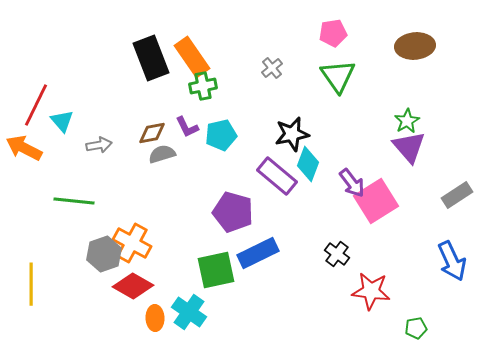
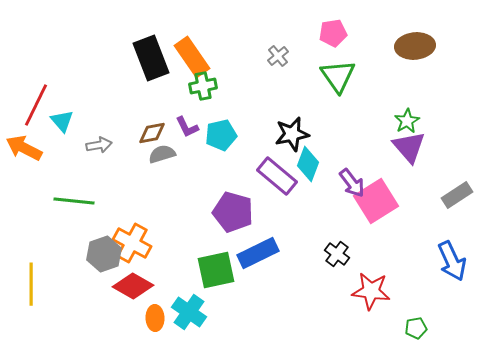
gray cross: moved 6 px right, 12 px up
